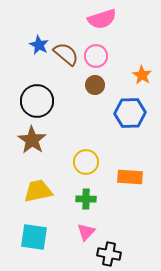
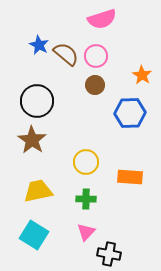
cyan square: moved 2 px up; rotated 24 degrees clockwise
